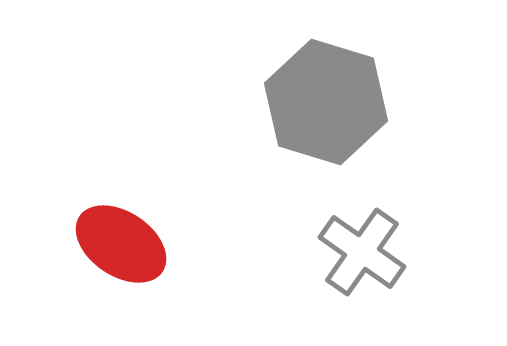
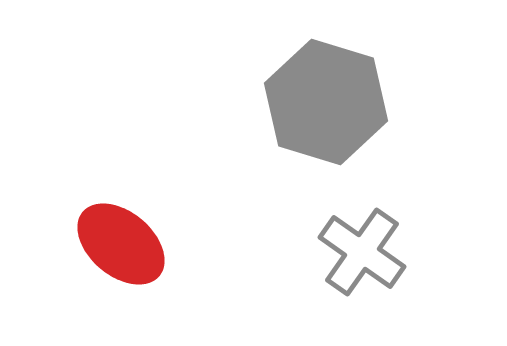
red ellipse: rotated 6 degrees clockwise
